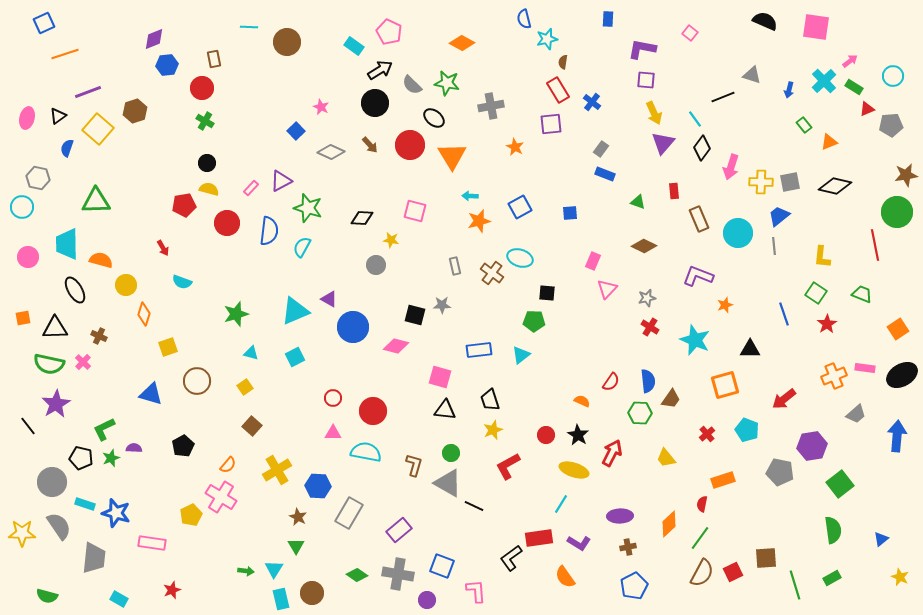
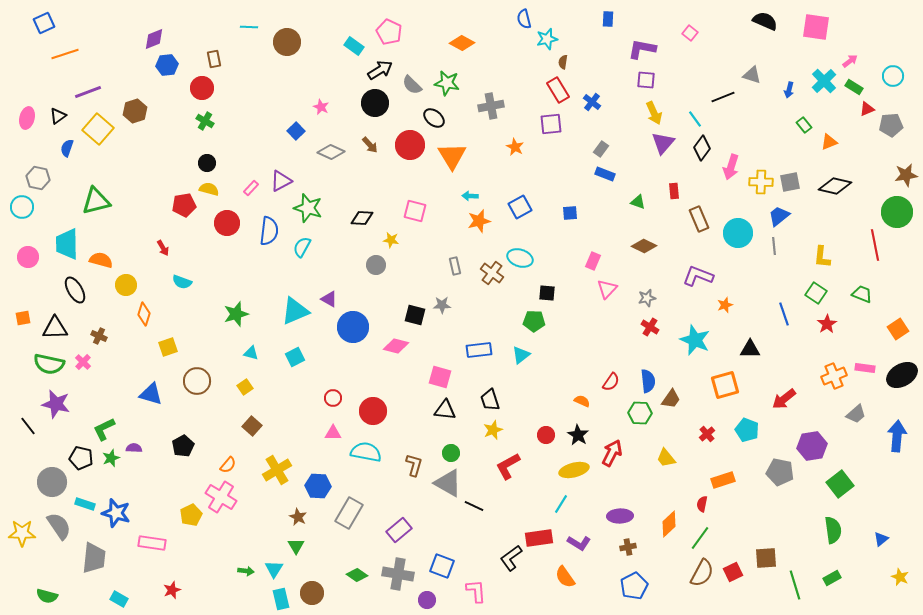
green triangle at (96, 201): rotated 12 degrees counterclockwise
purple star at (56, 404): rotated 28 degrees counterclockwise
yellow ellipse at (574, 470): rotated 32 degrees counterclockwise
